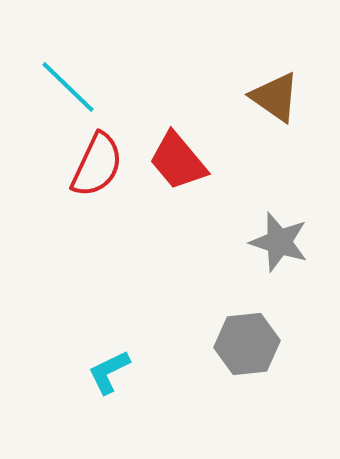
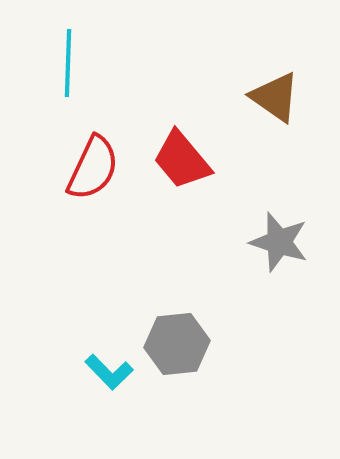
cyan line: moved 24 px up; rotated 48 degrees clockwise
red trapezoid: moved 4 px right, 1 px up
red semicircle: moved 4 px left, 3 px down
gray hexagon: moved 70 px left
cyan L-shape: rotated 108 degrees counterclockwise
